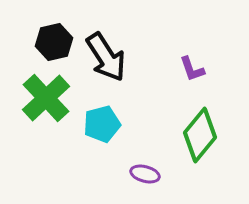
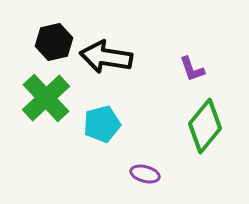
black arrow: rotated 132 degrees clockwise
green diamond: moved 5 px right, 9 px up
